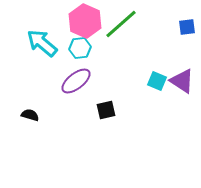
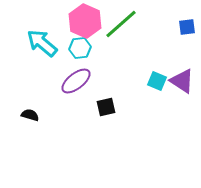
black square: moved 3 px up
